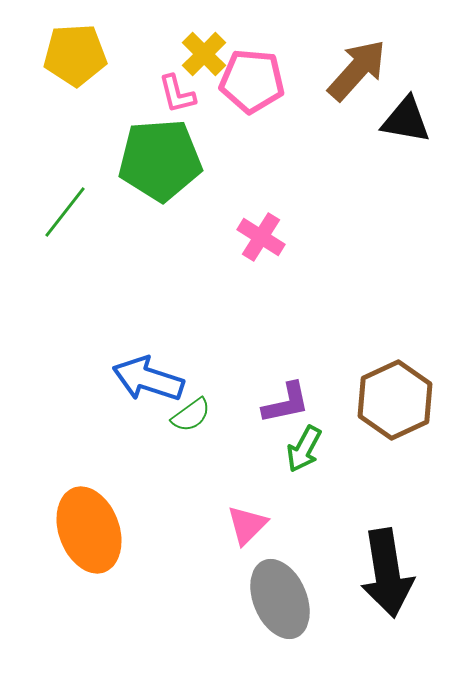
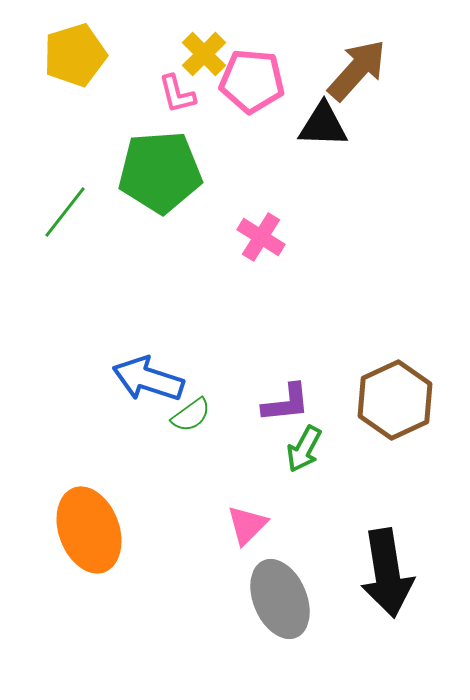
yellow pentagon: rotated 14 degrees counterclockwise
black triangle: moved 83 px left, 5 px down; rotated 8 degrees counterclockwise
green pentagon: moved 12 px down
purple L-shape: rotated 6 degrees clockwise
